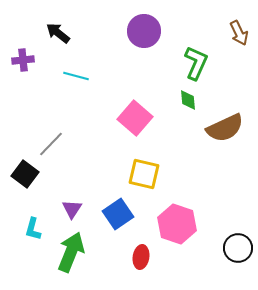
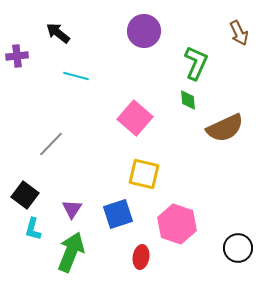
purple cross: moved 6 px left, 4 px up
black square: moved 21 px down
blue square: rotated 16 degrees clockwise
